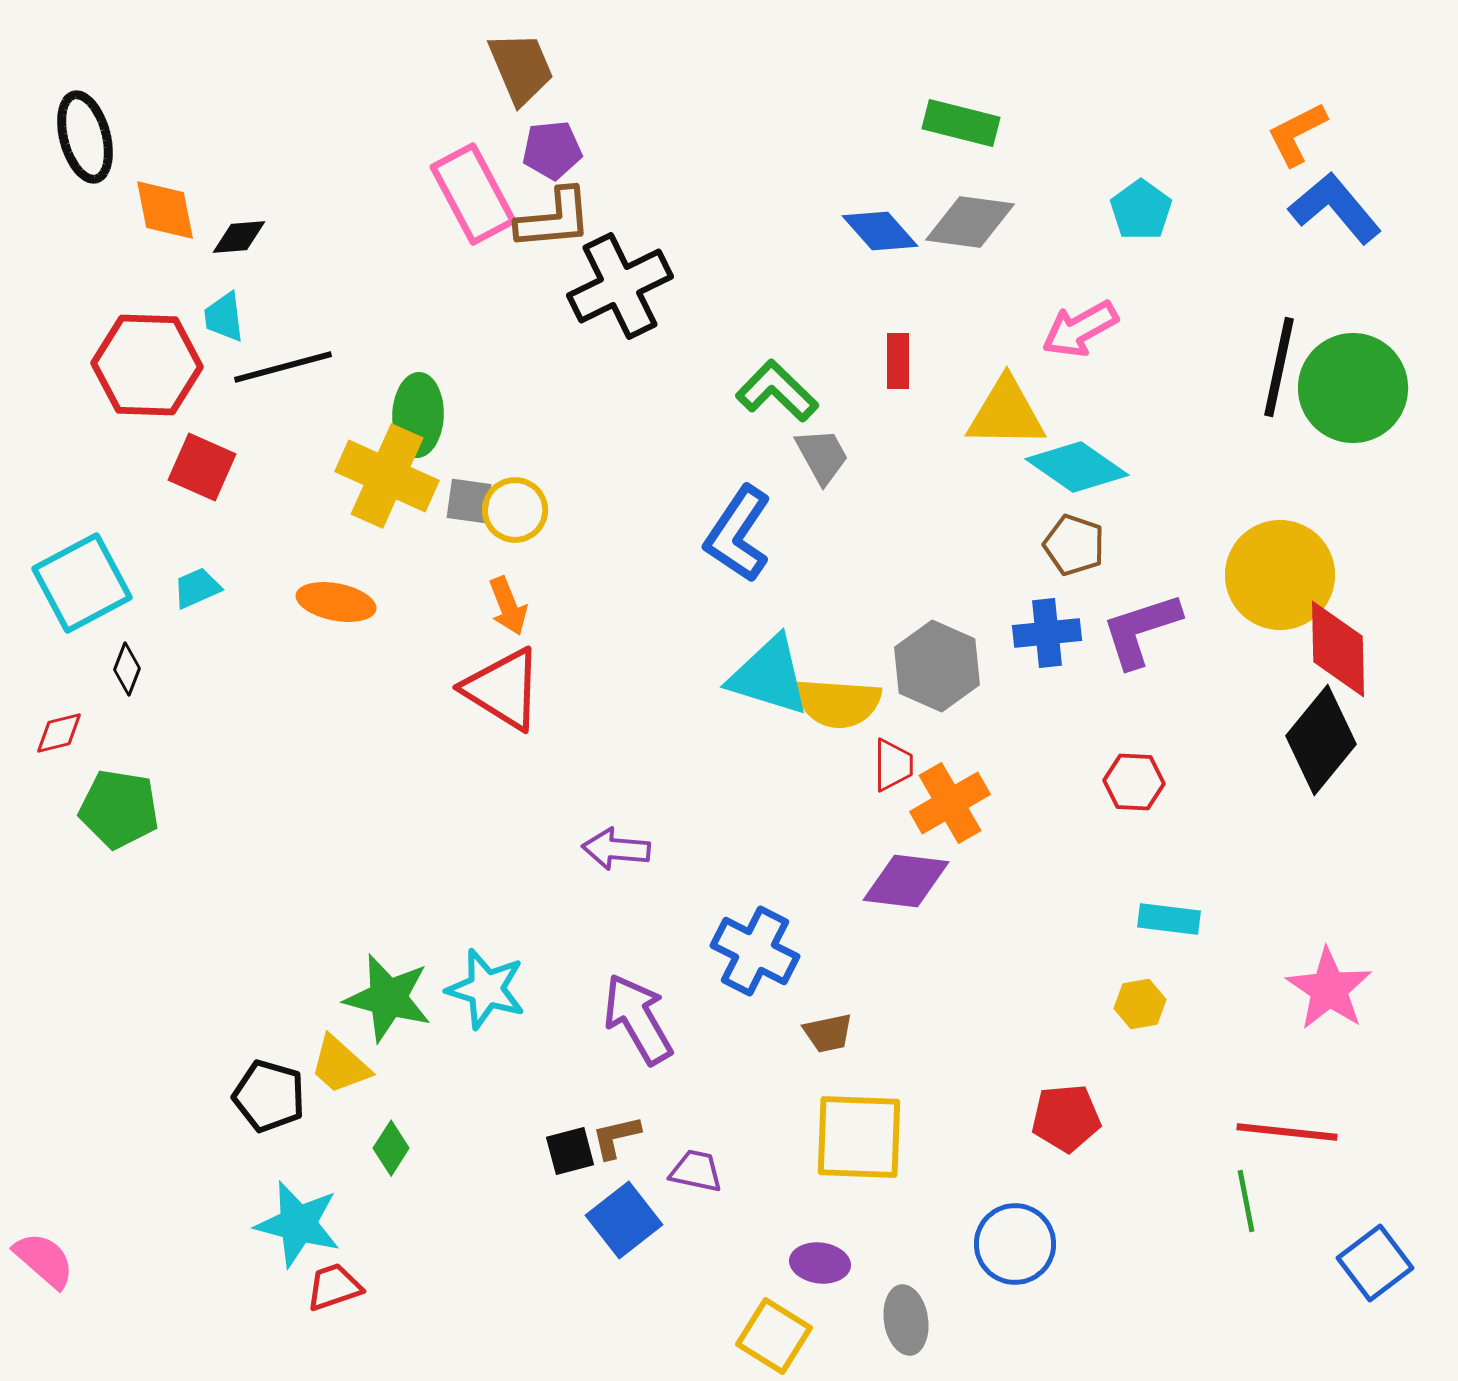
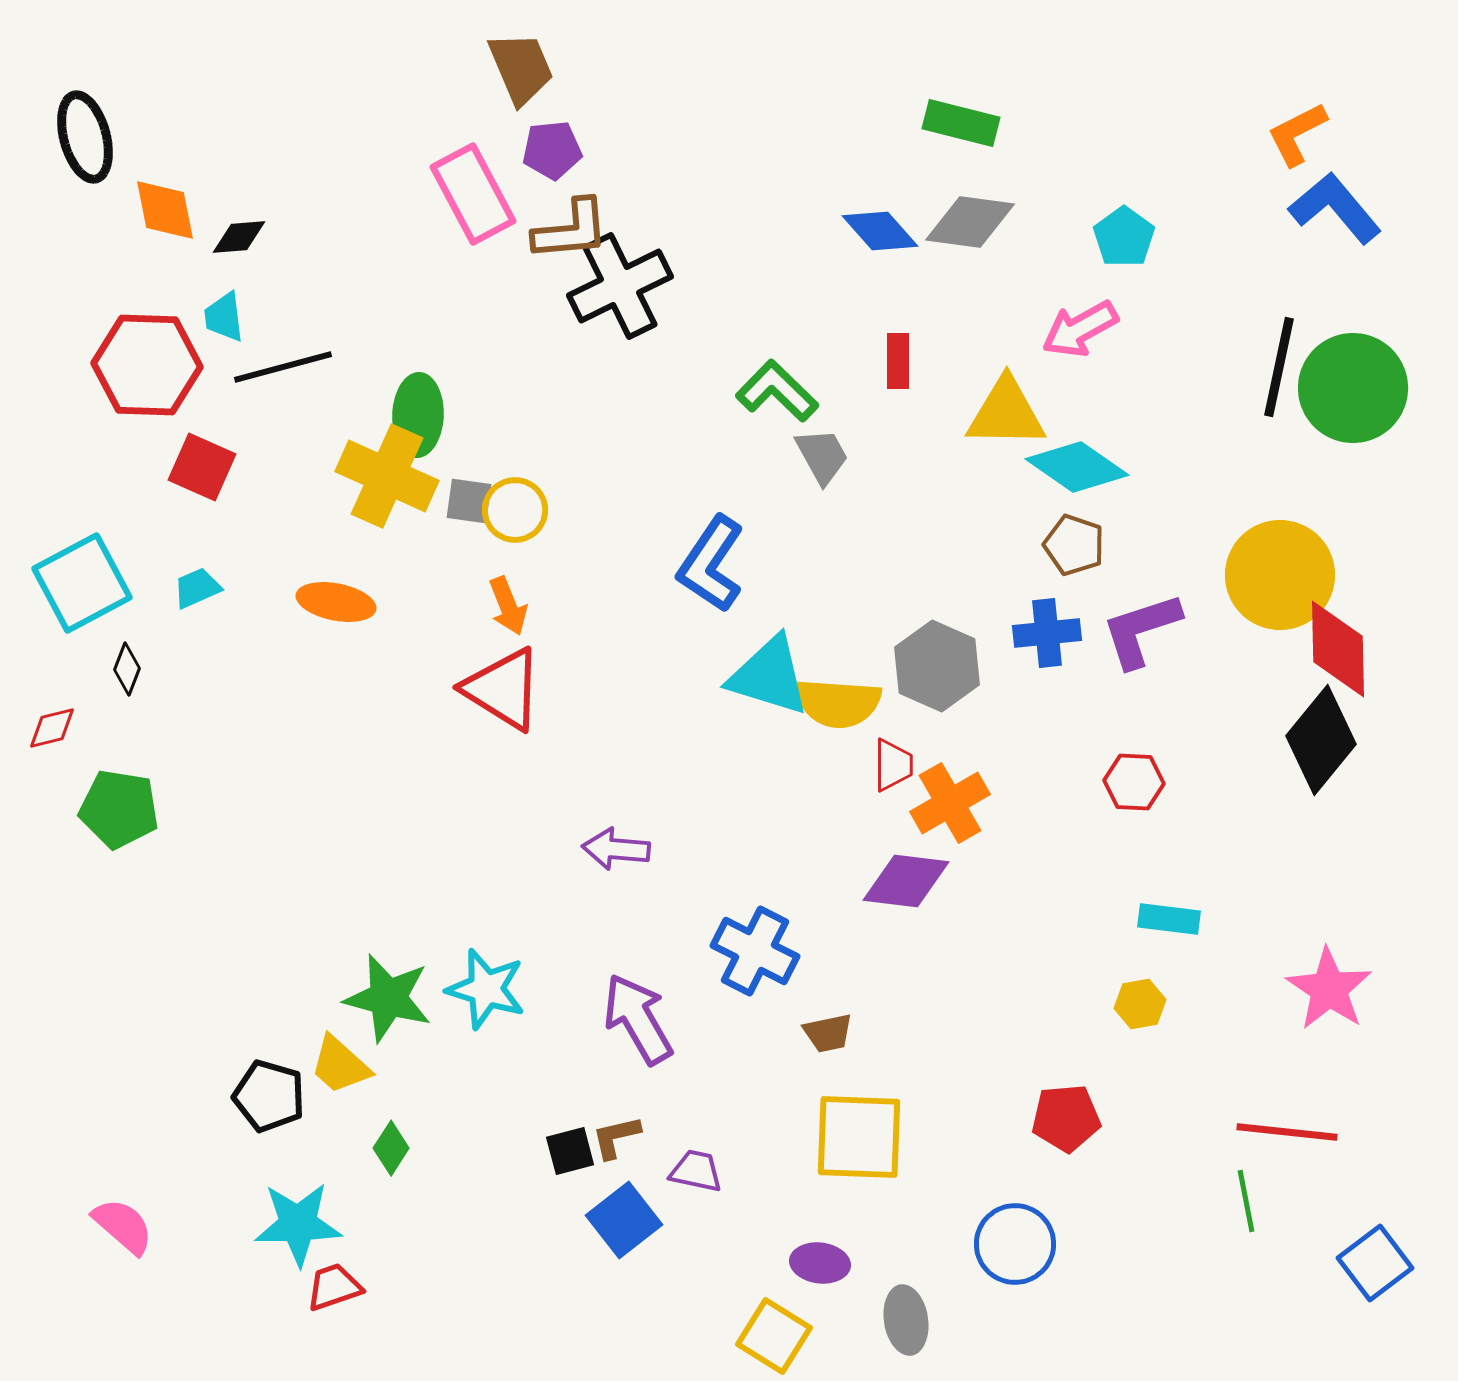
cyan pentagon at (1141, 210): moved 17 px left, 27 px down
brown L-shape at (554, 219): moved 17 px right, 11 px down
blue L-shape at (738, 534): moved 27 px left, 30 px down
red diamond at (59, 733): moved 7 px left, 5 px up
cyan star at (298, 1224): rotated 16 degrees counterclockwise
pink semicircle at (44, 1260): moved 79 px right, 34 px up
